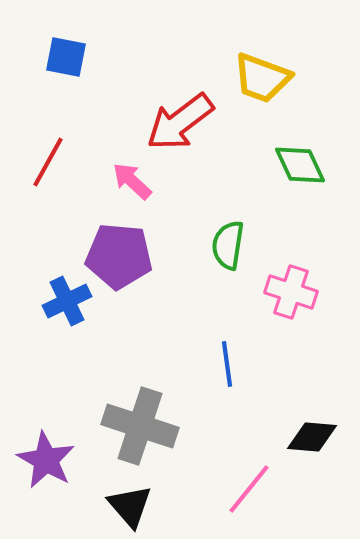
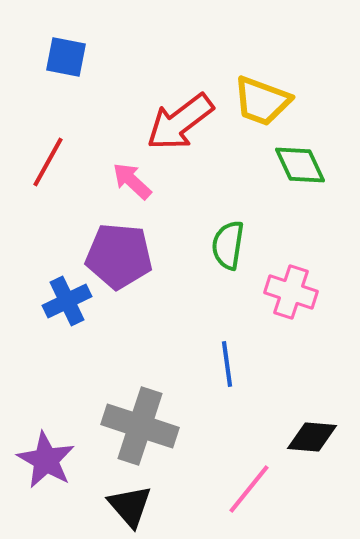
yellow trapezoid: moved 23 px down
